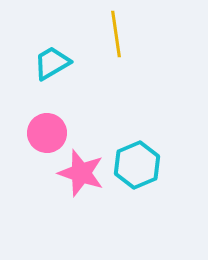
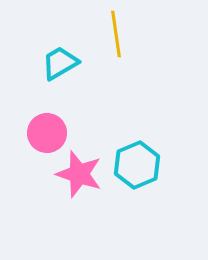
cyan trapezoid: moved 8 px right
pink star: moved 2 px left, 1 px down
